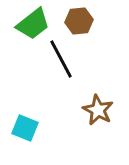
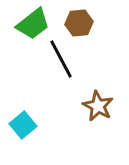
brown hexagon: moved 2 px down
brown star: moved 4 px up
cyan square: moved 2 px left, 3 px up; rotated 28 degrees clockwise
